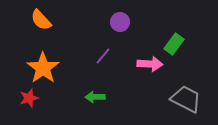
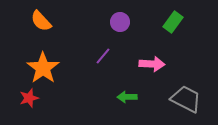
orange semicircle: moved 1 px down
green rectangle: moved 1 px left, 22 px up
pink arrow: moved 2 px right
green arrow: moved 32 px right
